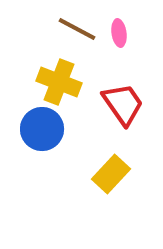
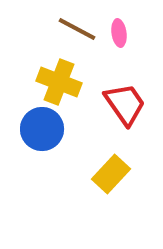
red trapezoid: moved 2 px right
